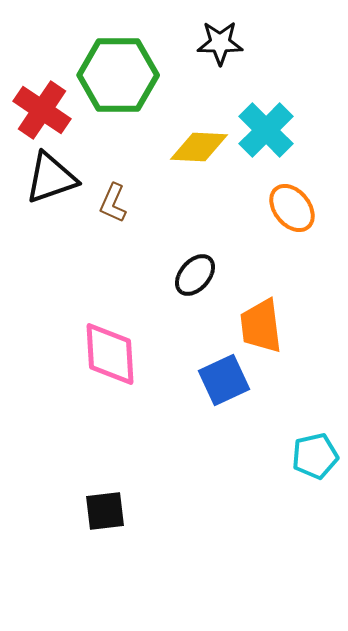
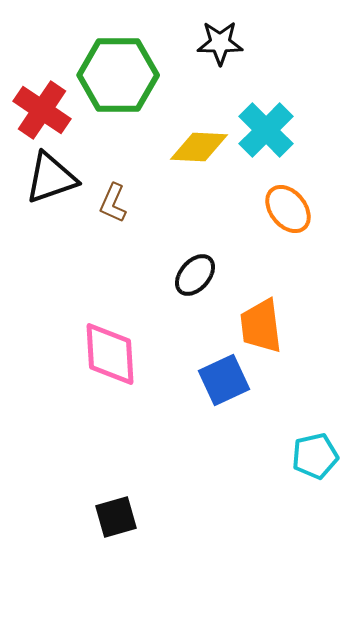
orange ellipse: moved 4 px left, 1 px down
black square: moved 11 px right, 6 px down; rotated 9 degrees counterclockwise
